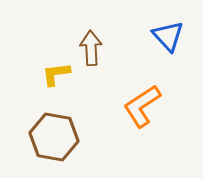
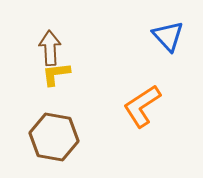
brown arrow: moved 41 px left
